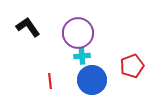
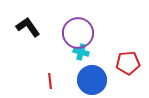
cyan cross: moved 1 px left, 4 px up; rotated 21 degrees clockwise
red pentagon: moved 4 px left, 3 px up; rotated 15 degrees clockwise
